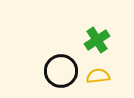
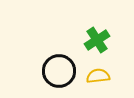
black circle: moved 2 px left
